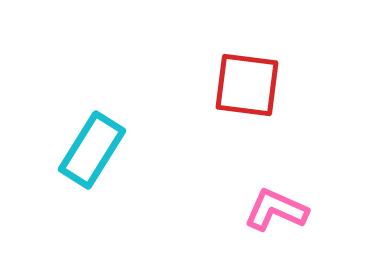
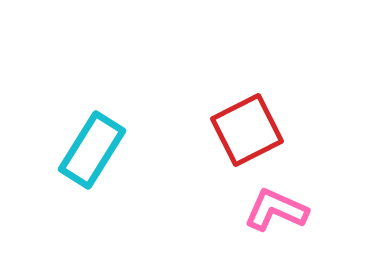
red square: moved 45 px down; rotated 34 degrees counterclockwise
